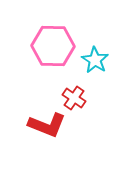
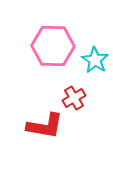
red cross: rotated 25 degrees clockwise
red L-shape: moved 2 px left, 1 px down; rotated 12 degrees counterclockwise
